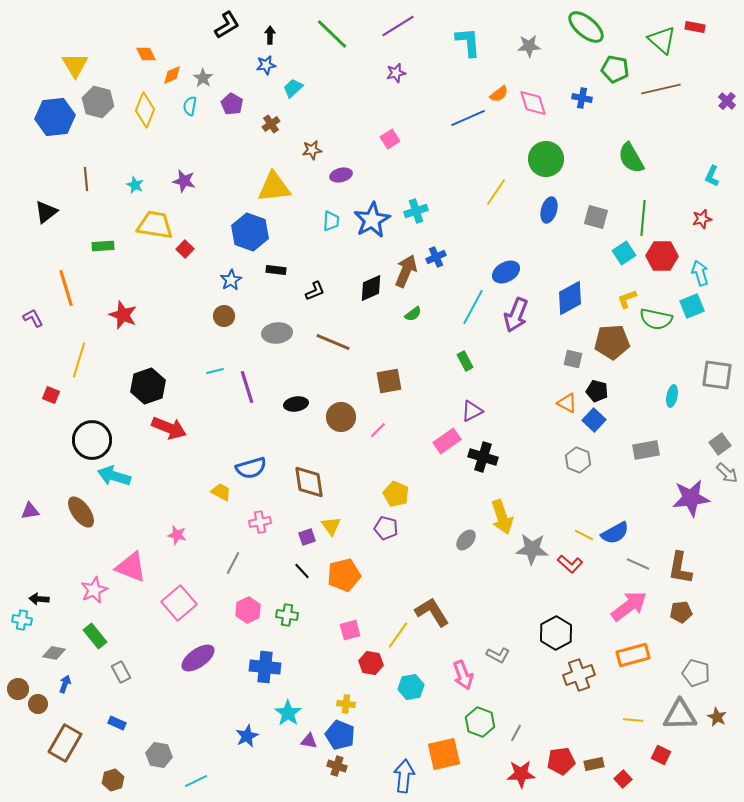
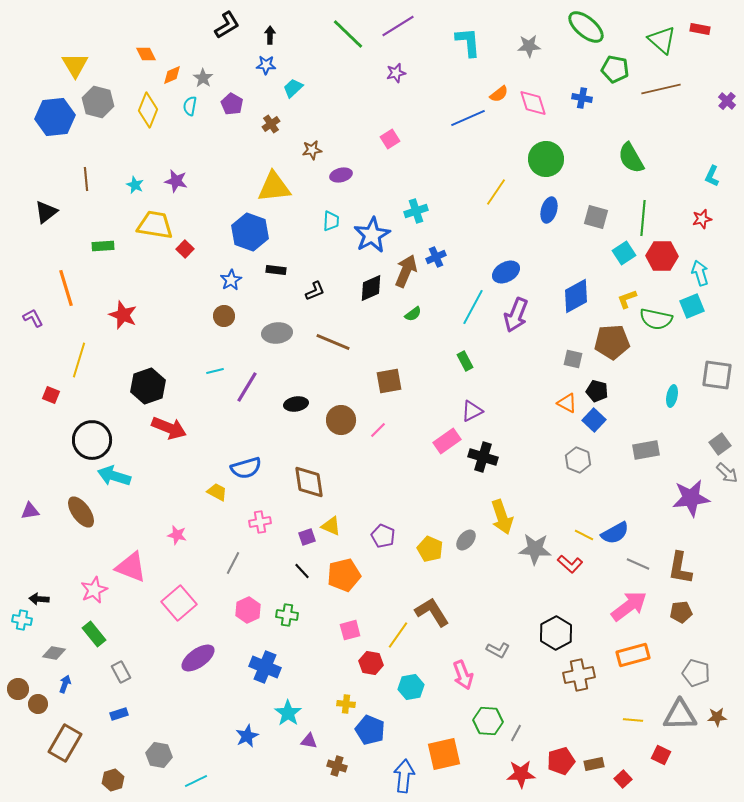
red rectangle at (695, 27): moved 5 px right, 2 px down
green line at (332, 34): moved 16 px right
blue star at (266, 65): rotated 12 degrees clockwise
yellow diamond at (145, 110): moved 3 px right
purple star at (184, 181): moved 8 px left
blue star at (372, 220): moved 15 px down
blue diamond at (570, 298): moved 6 px right, 2 px up
purple line at (247, 387): rotated 48 degrees clockwise
brown circle at (341, 417): moved 3 px down
blue semicircle at (251, 468): moved 5 px left
yellow trapezoid at (221, 492): moved 4 px left
yellow pentagon at (396, 494): moved 34 px right, 55 px down
yellow triangle at (331, 526): rotated 30 degrees counterclockwise
purple pentagon at (386, 528): moved 3 px left, 8 px down; rotated 10 degrees clockwise
gray star at (532, 549): moved 3 px right
green rectangle at (95, 636): moved 1 px left, 2 px up
gray L-shape at (498, 655): moved 5 px up
blue cross at (265, 667): rotated 16 degrees clockwise
brown cross at (579, 675): rotated 8 degrees clockwise
brown star at (717, 717): rotated 30 degrees counterclockwise
green hexagon at (480, 722): moved 8 px right, 1 px up; rotated 16 degrees counterclockwise
blue rectangle at (117, 723): moved 2 px right, 9 px up; rotated 42 degrees counterclockwise
blue pentagon at (340, 735): moved 30 px right, 5 px up
red pentagon at (561, 761): rotated 8 degrees counterclockwise
